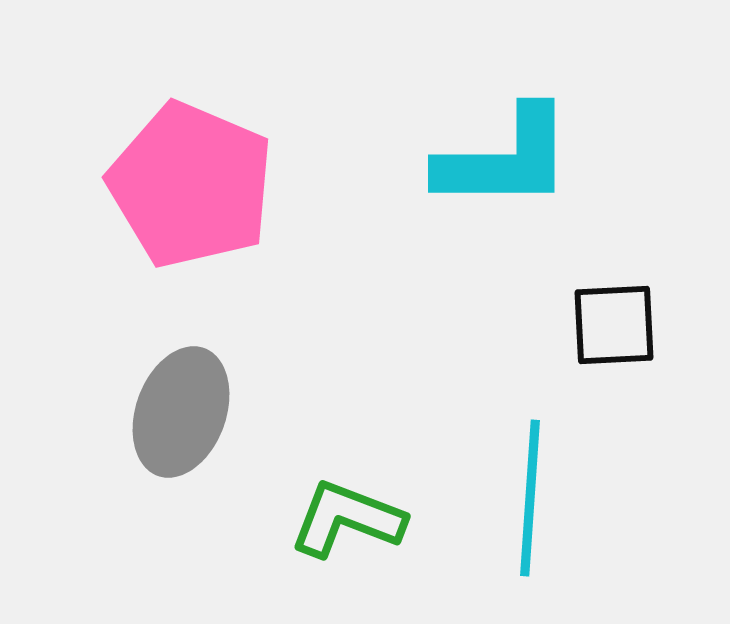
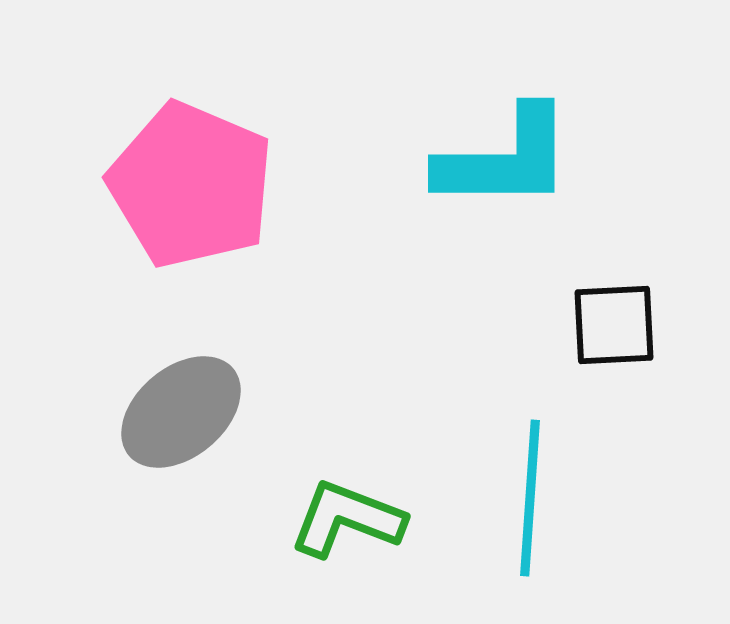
gray ellipse: rotated 30 degrees clockwise
